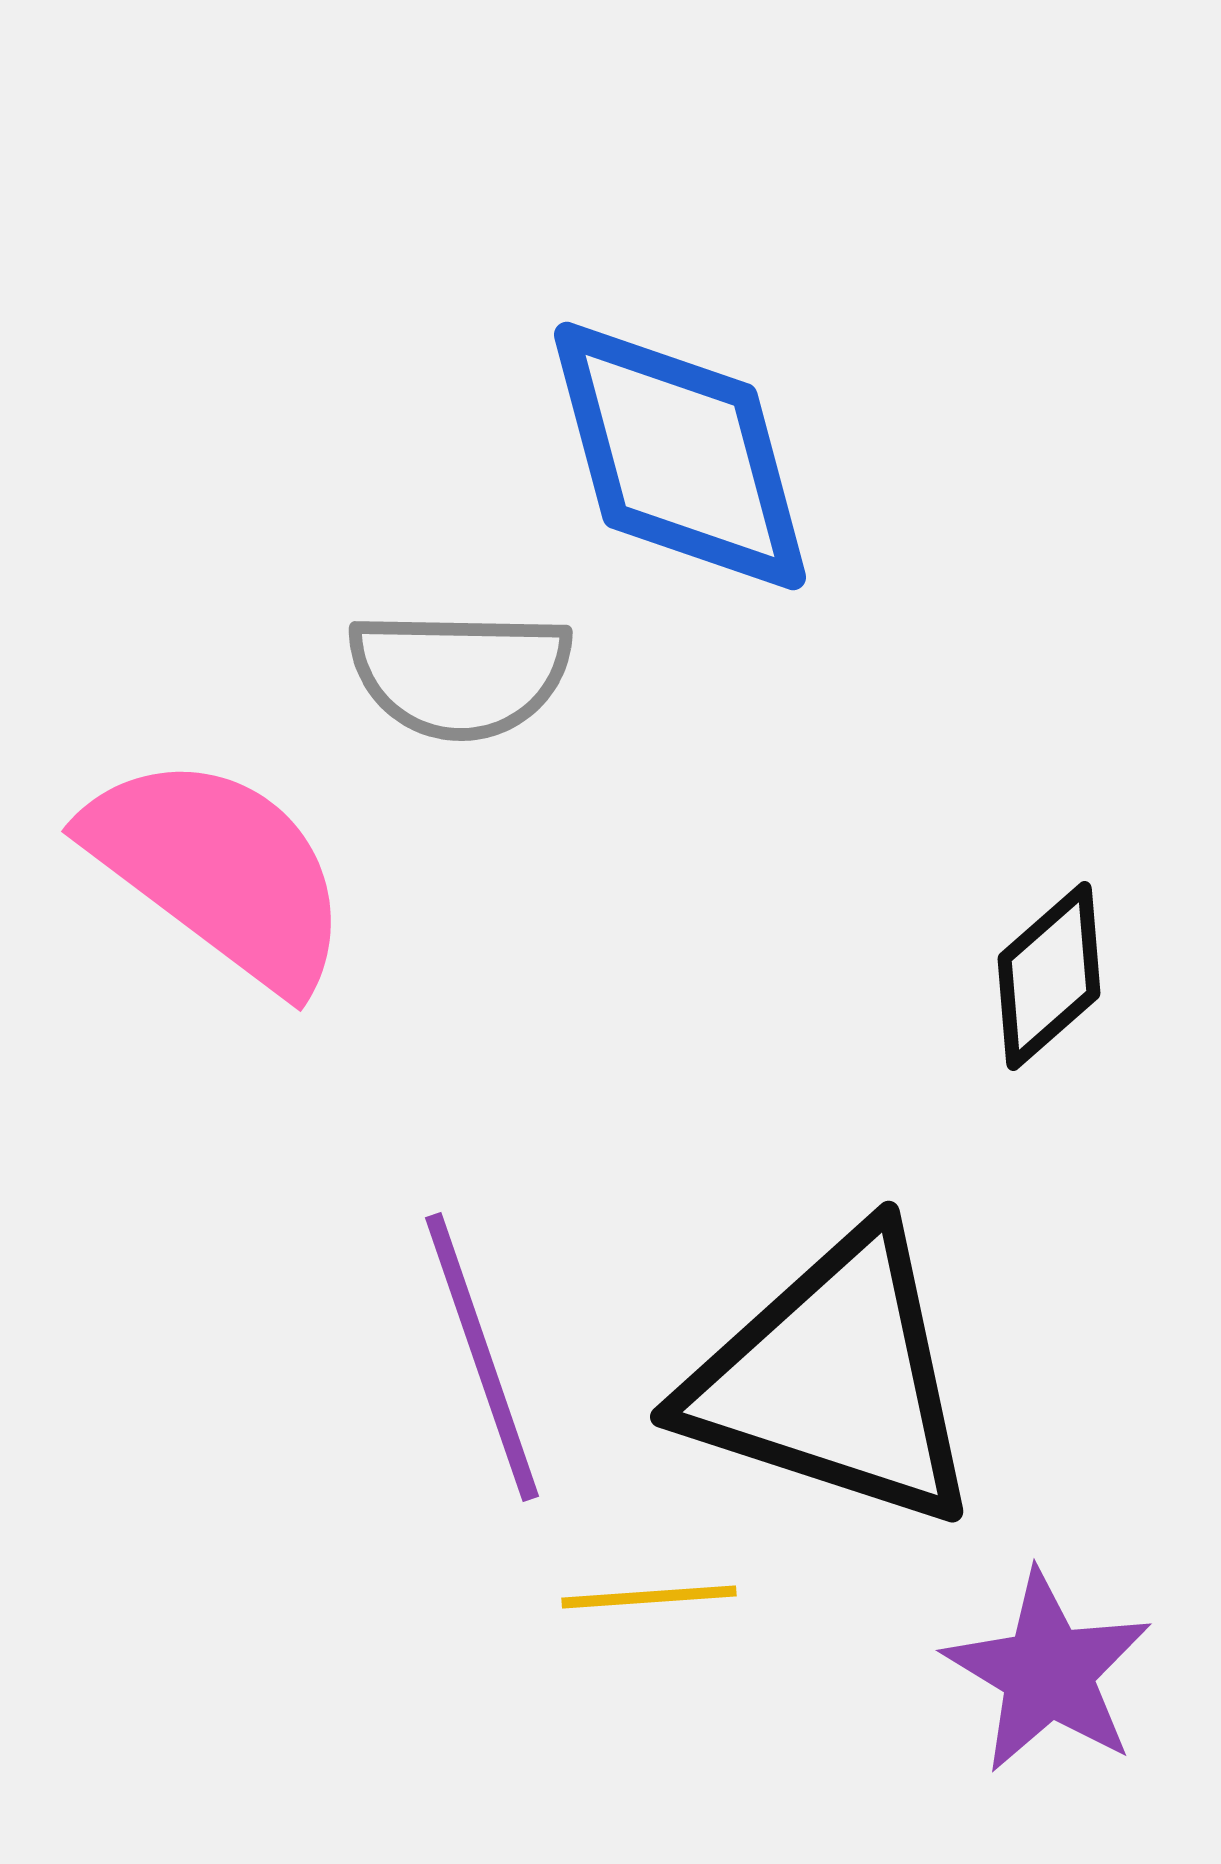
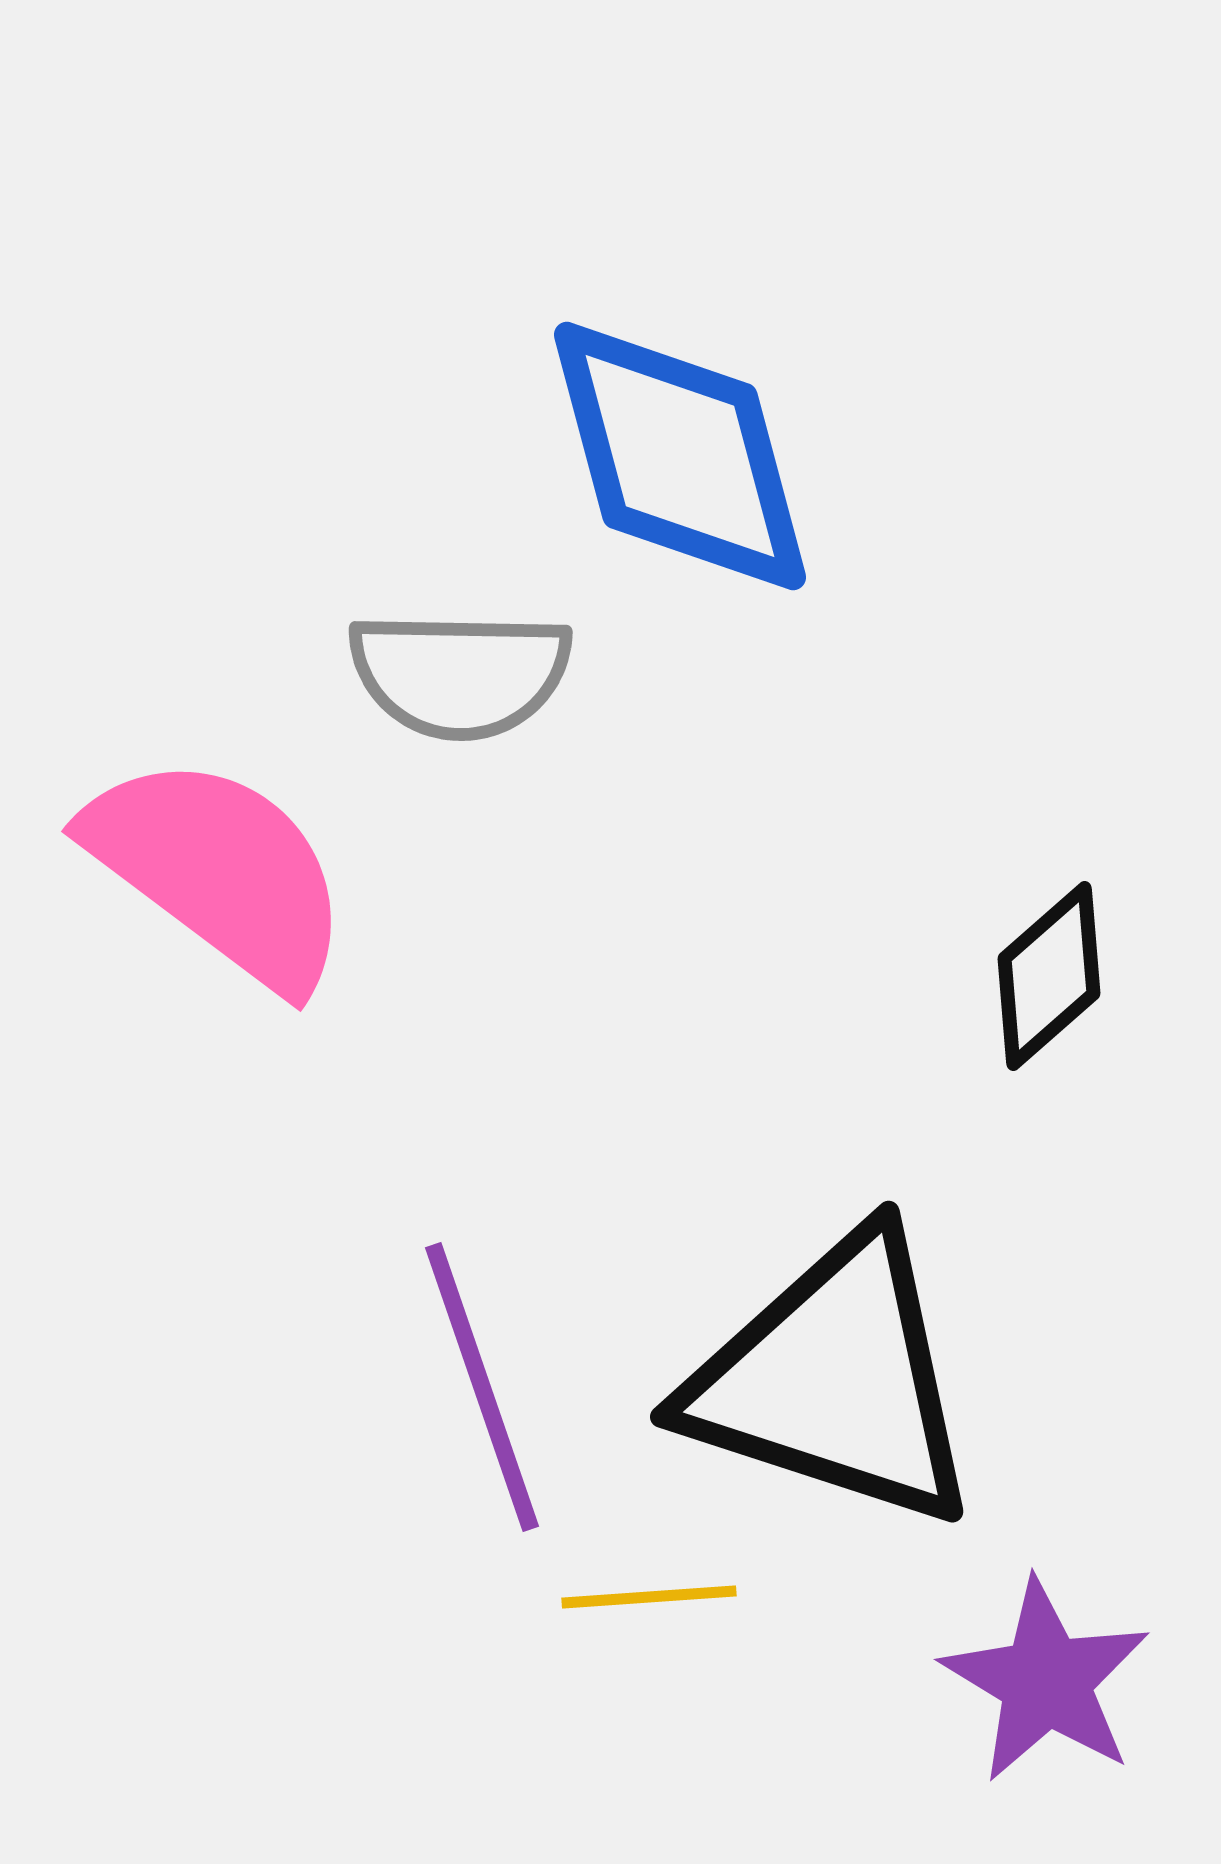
purple line: moved 30 px down
purple star: moved 2 px left, 9 px down
